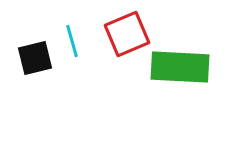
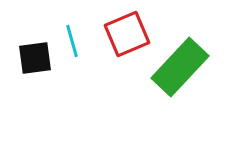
black square: rotated 6 degrees clockwise
green rectangle: rotated 50 degrees counterclockwise
